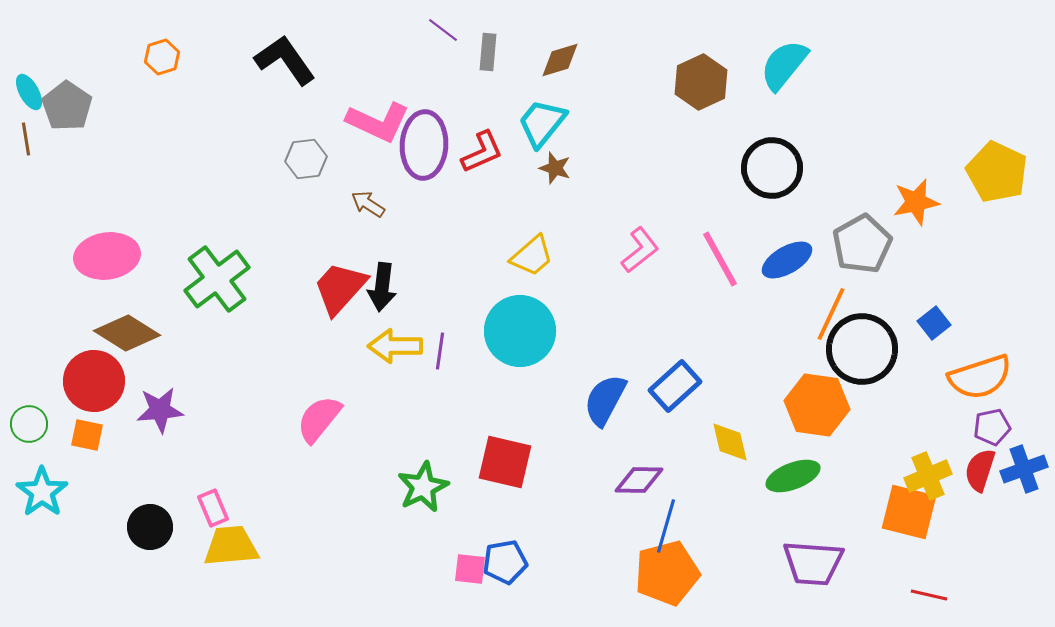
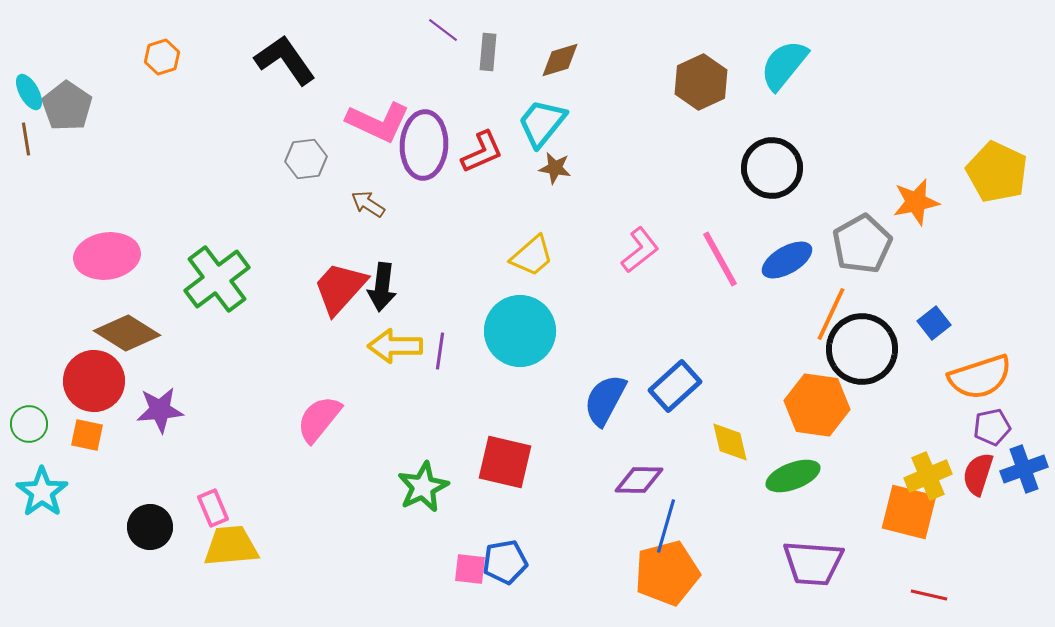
brown star at (555, 168): rotated 8 degrees counterclockwise
red semicircle at (980, 470): moved 2 px left, 4 px down
